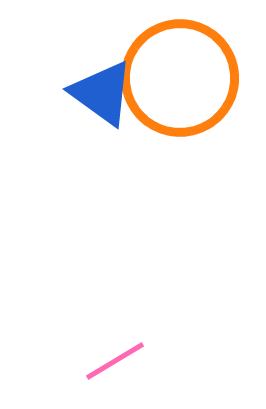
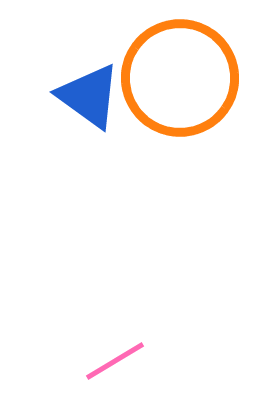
blue triangle: moved 13 px left, 3 px down
